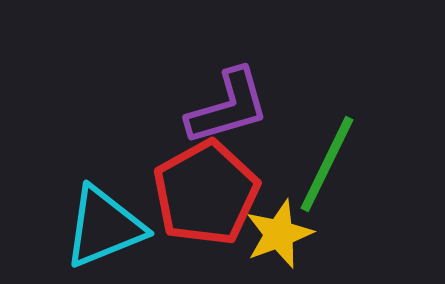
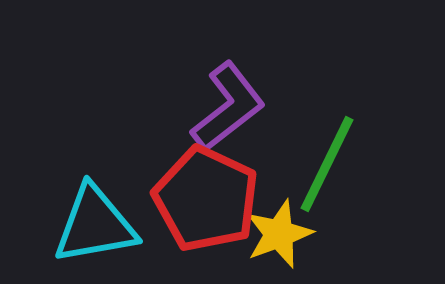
purple L-shape: rotated 22 degrees counterclockwise
red pentagon: moved 6 px down; rotated 18 degrees counterclockwise
cyan triangle: moved 9 px left, 2 px up; rotated 12 degrees clockwise
